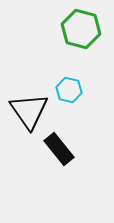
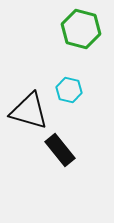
black triangle: rotated 39 degrees counterclockwise
black rectangle: moved 1 px right, 1 px down
